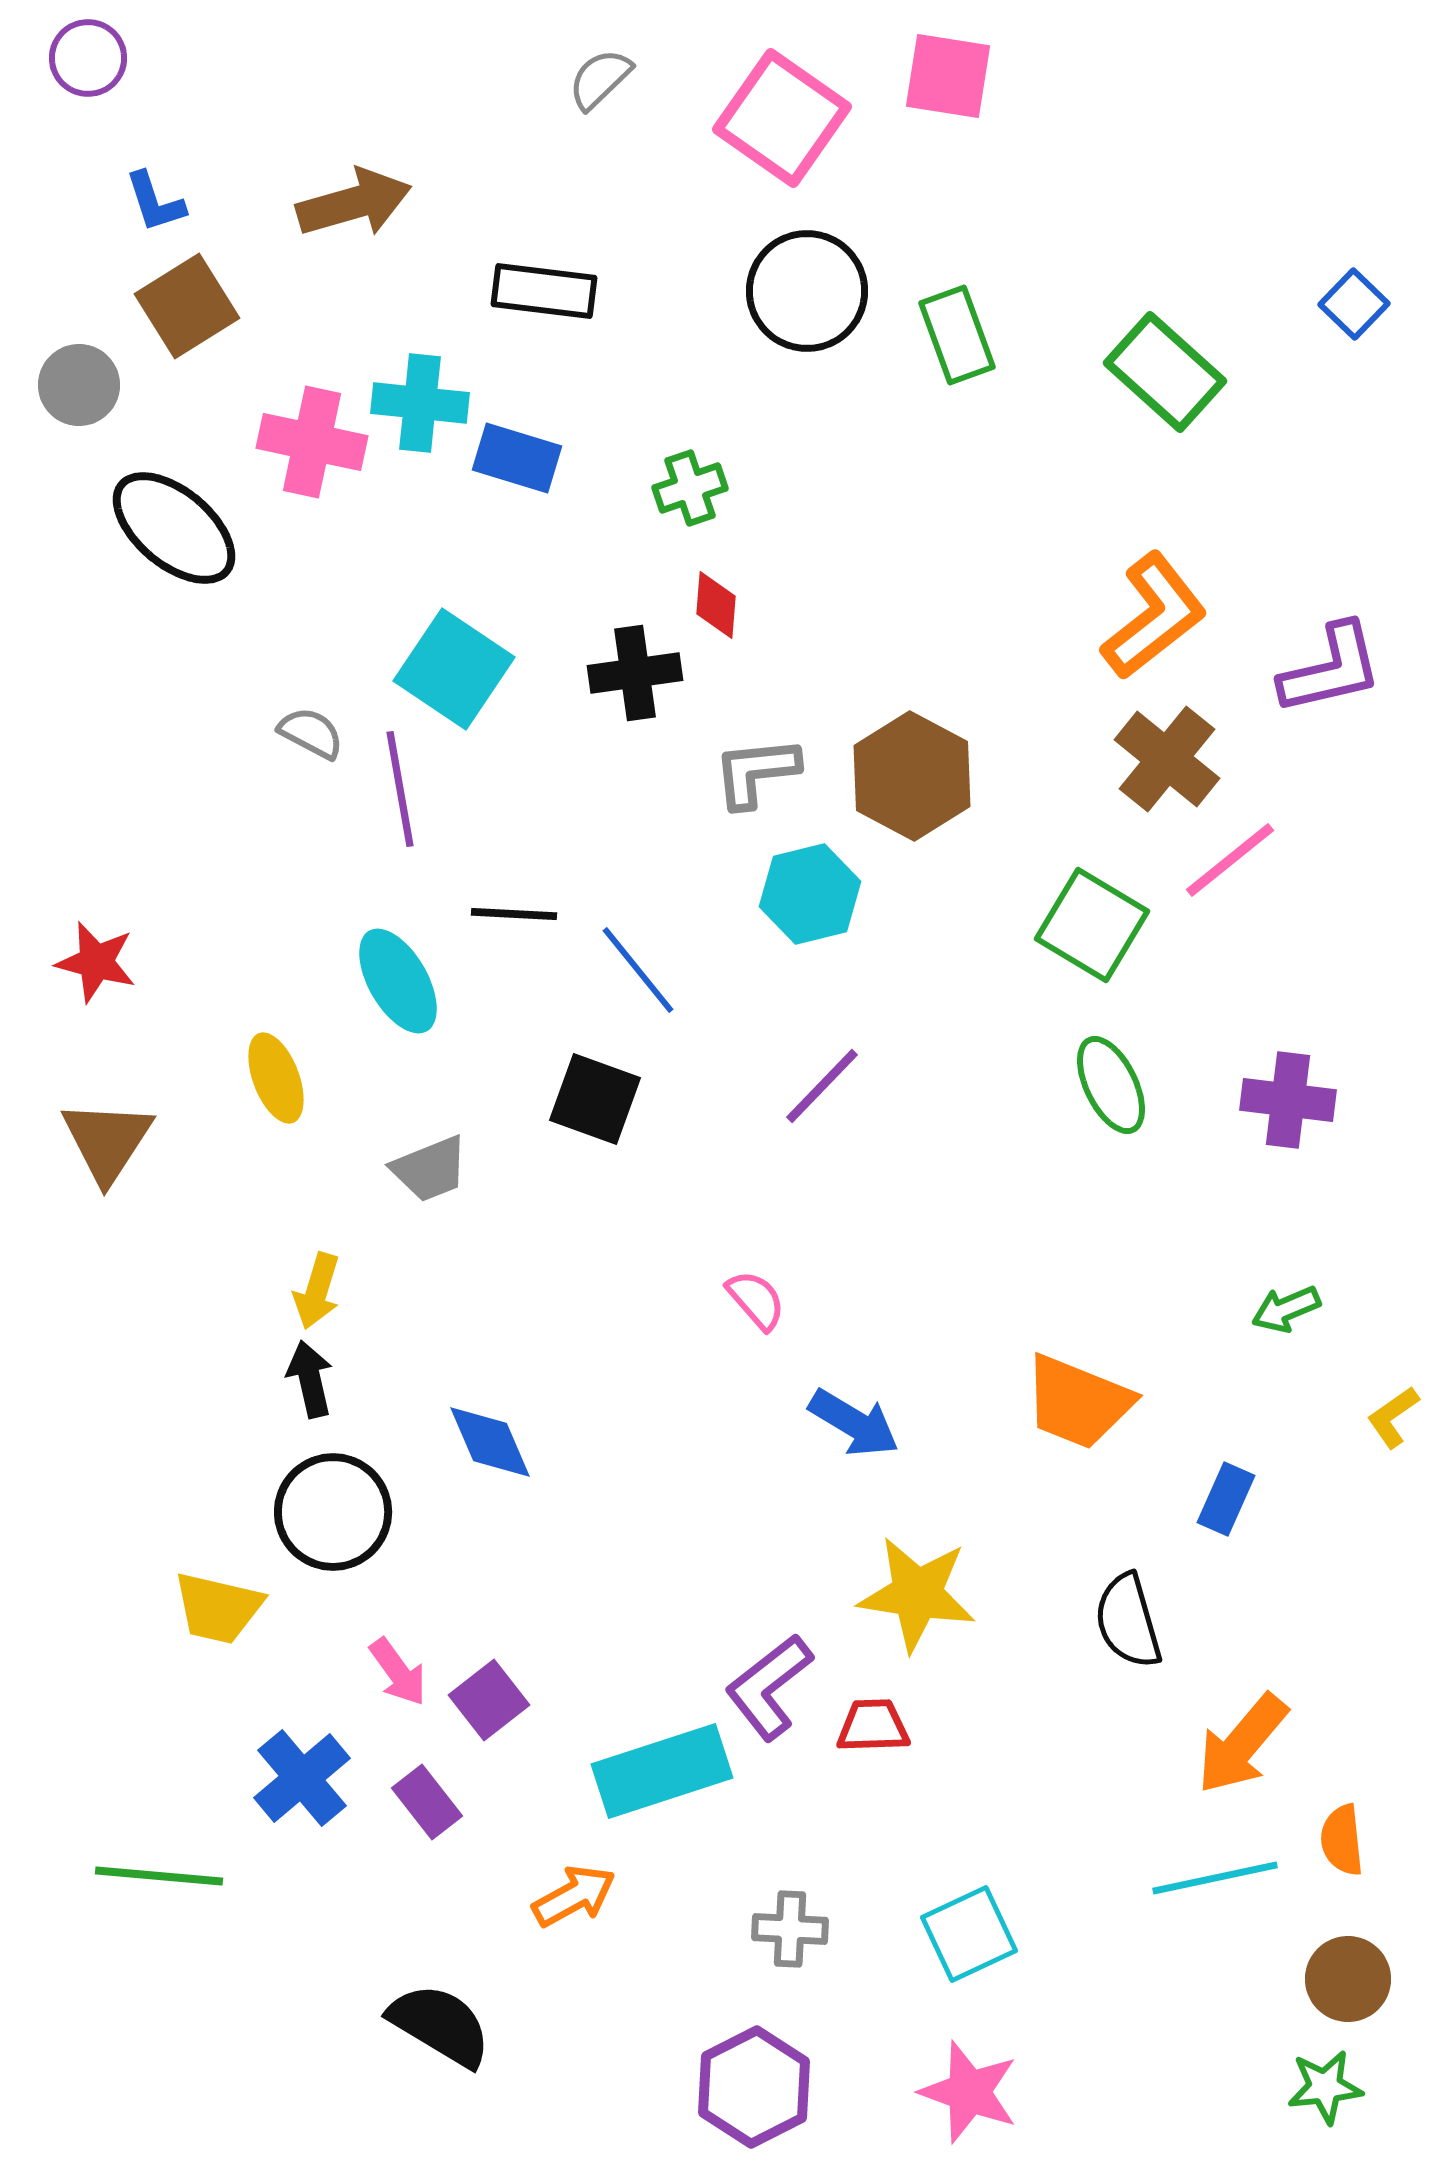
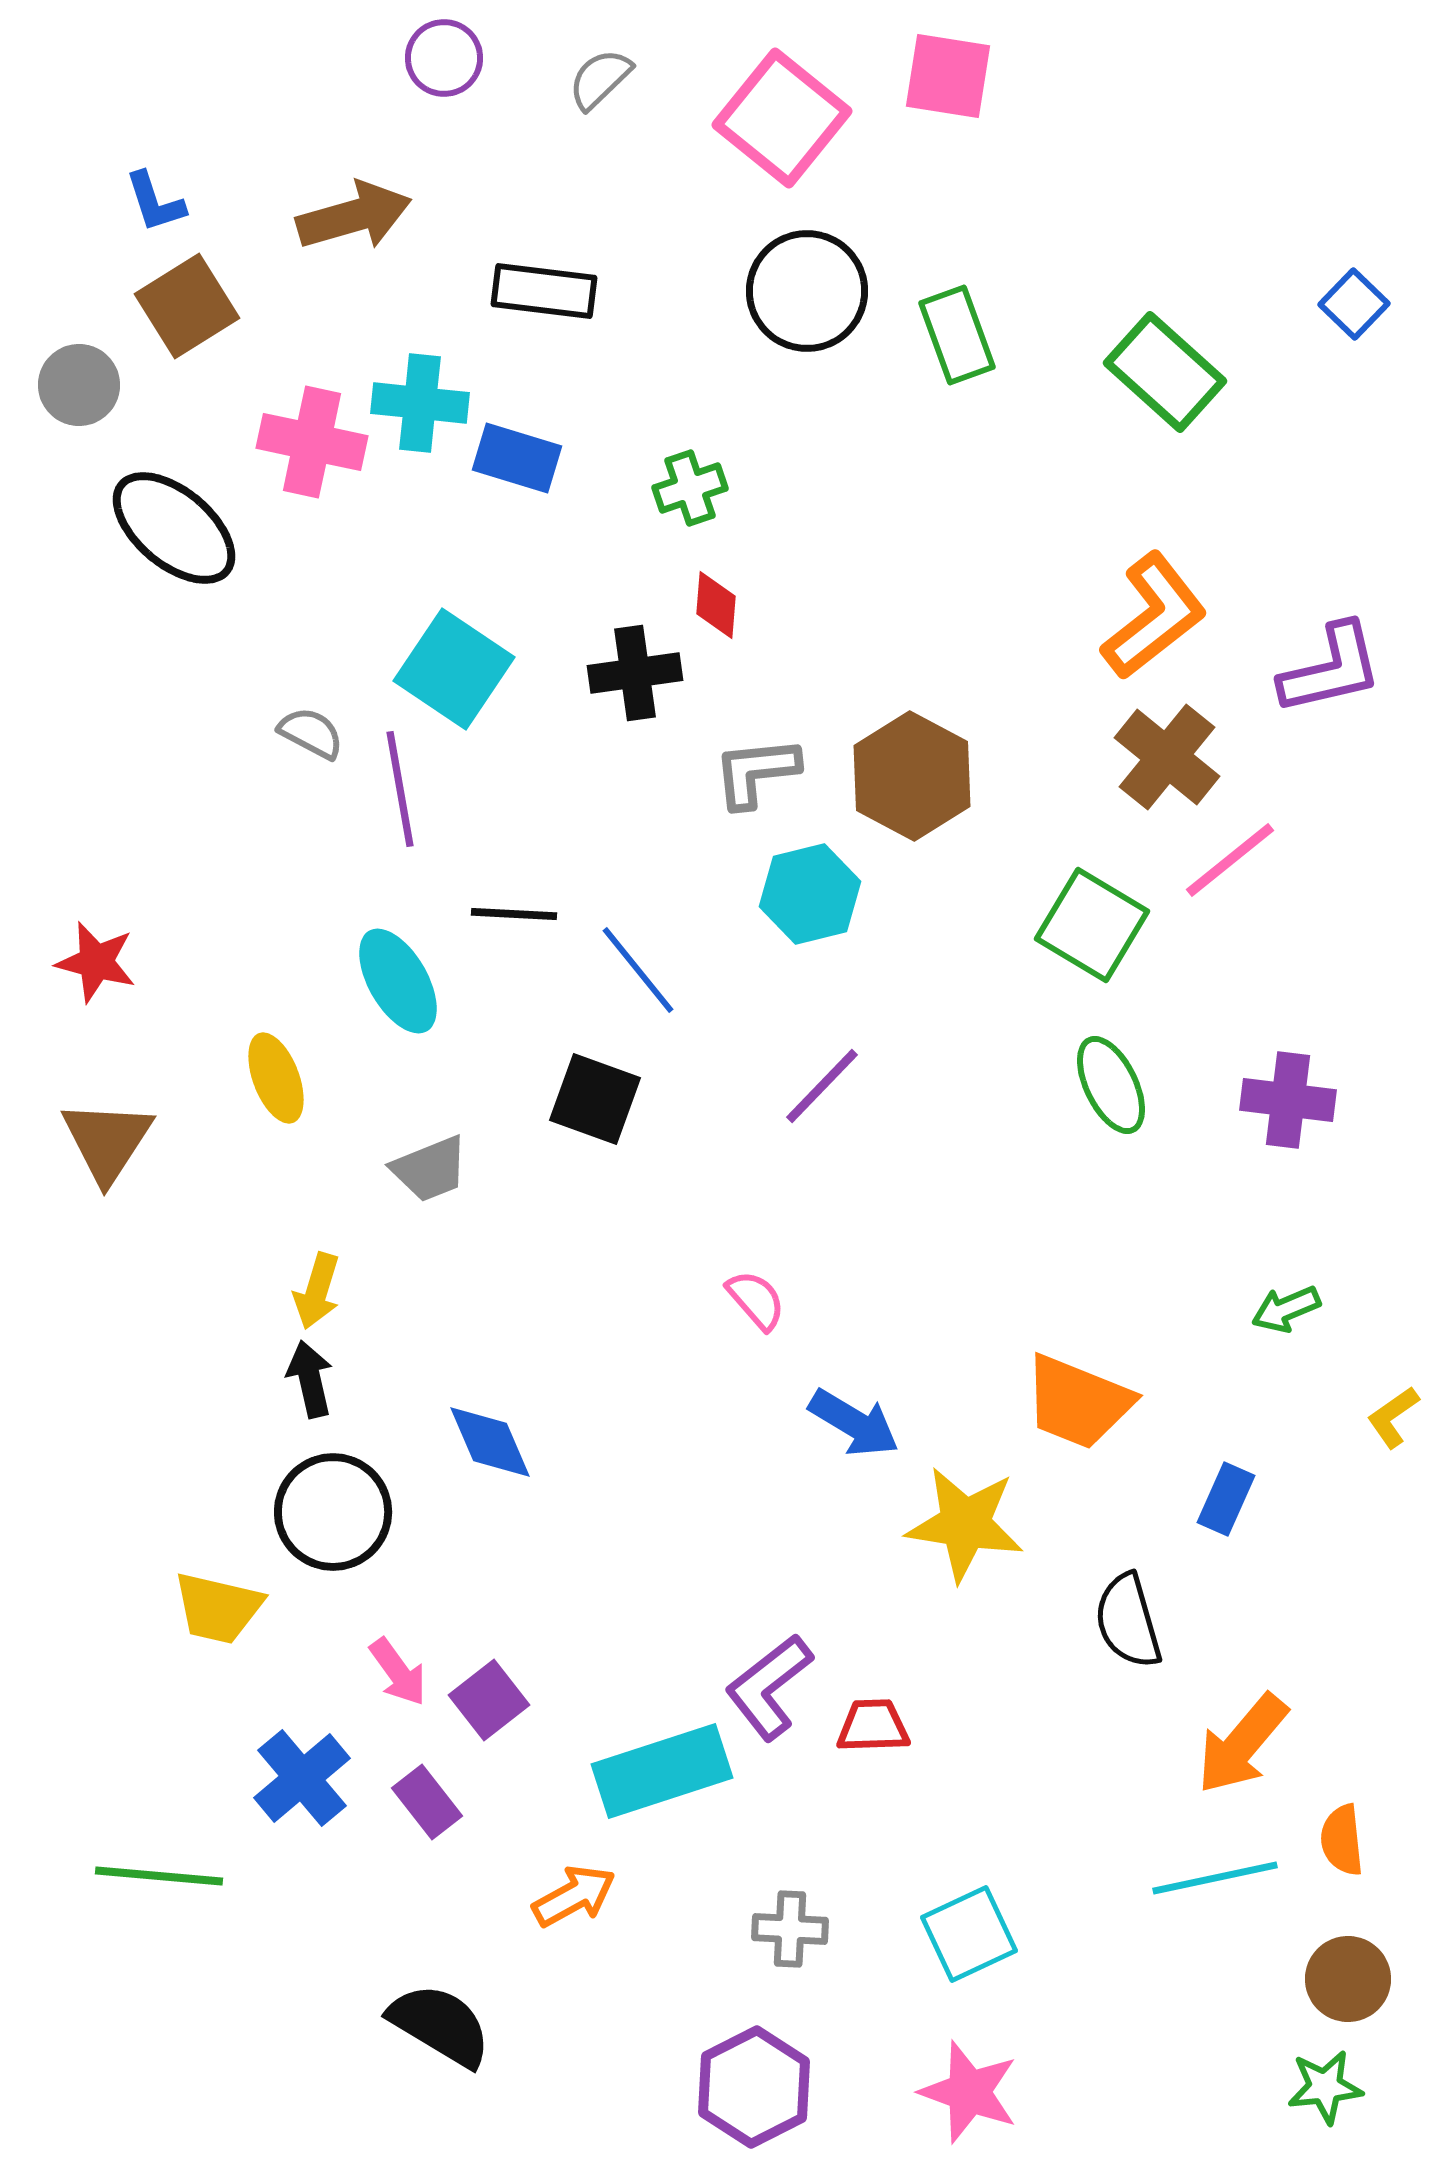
purple circle at (88, 58): moved 356 px right
pink square at (782, 118): rotated 4 degrees clockwise
brown arrow at (354, 203): moved 13 px down
brown cross at (1167, 759): moved 2 px up
yellow star at (917, 1594): moved 48 px right, 70 px up
